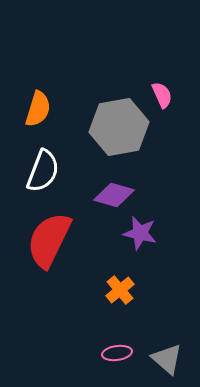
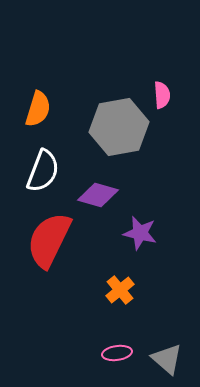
pink semicircle: rotated 20 degrees clockwise
purple diamond: moved 16 px left
